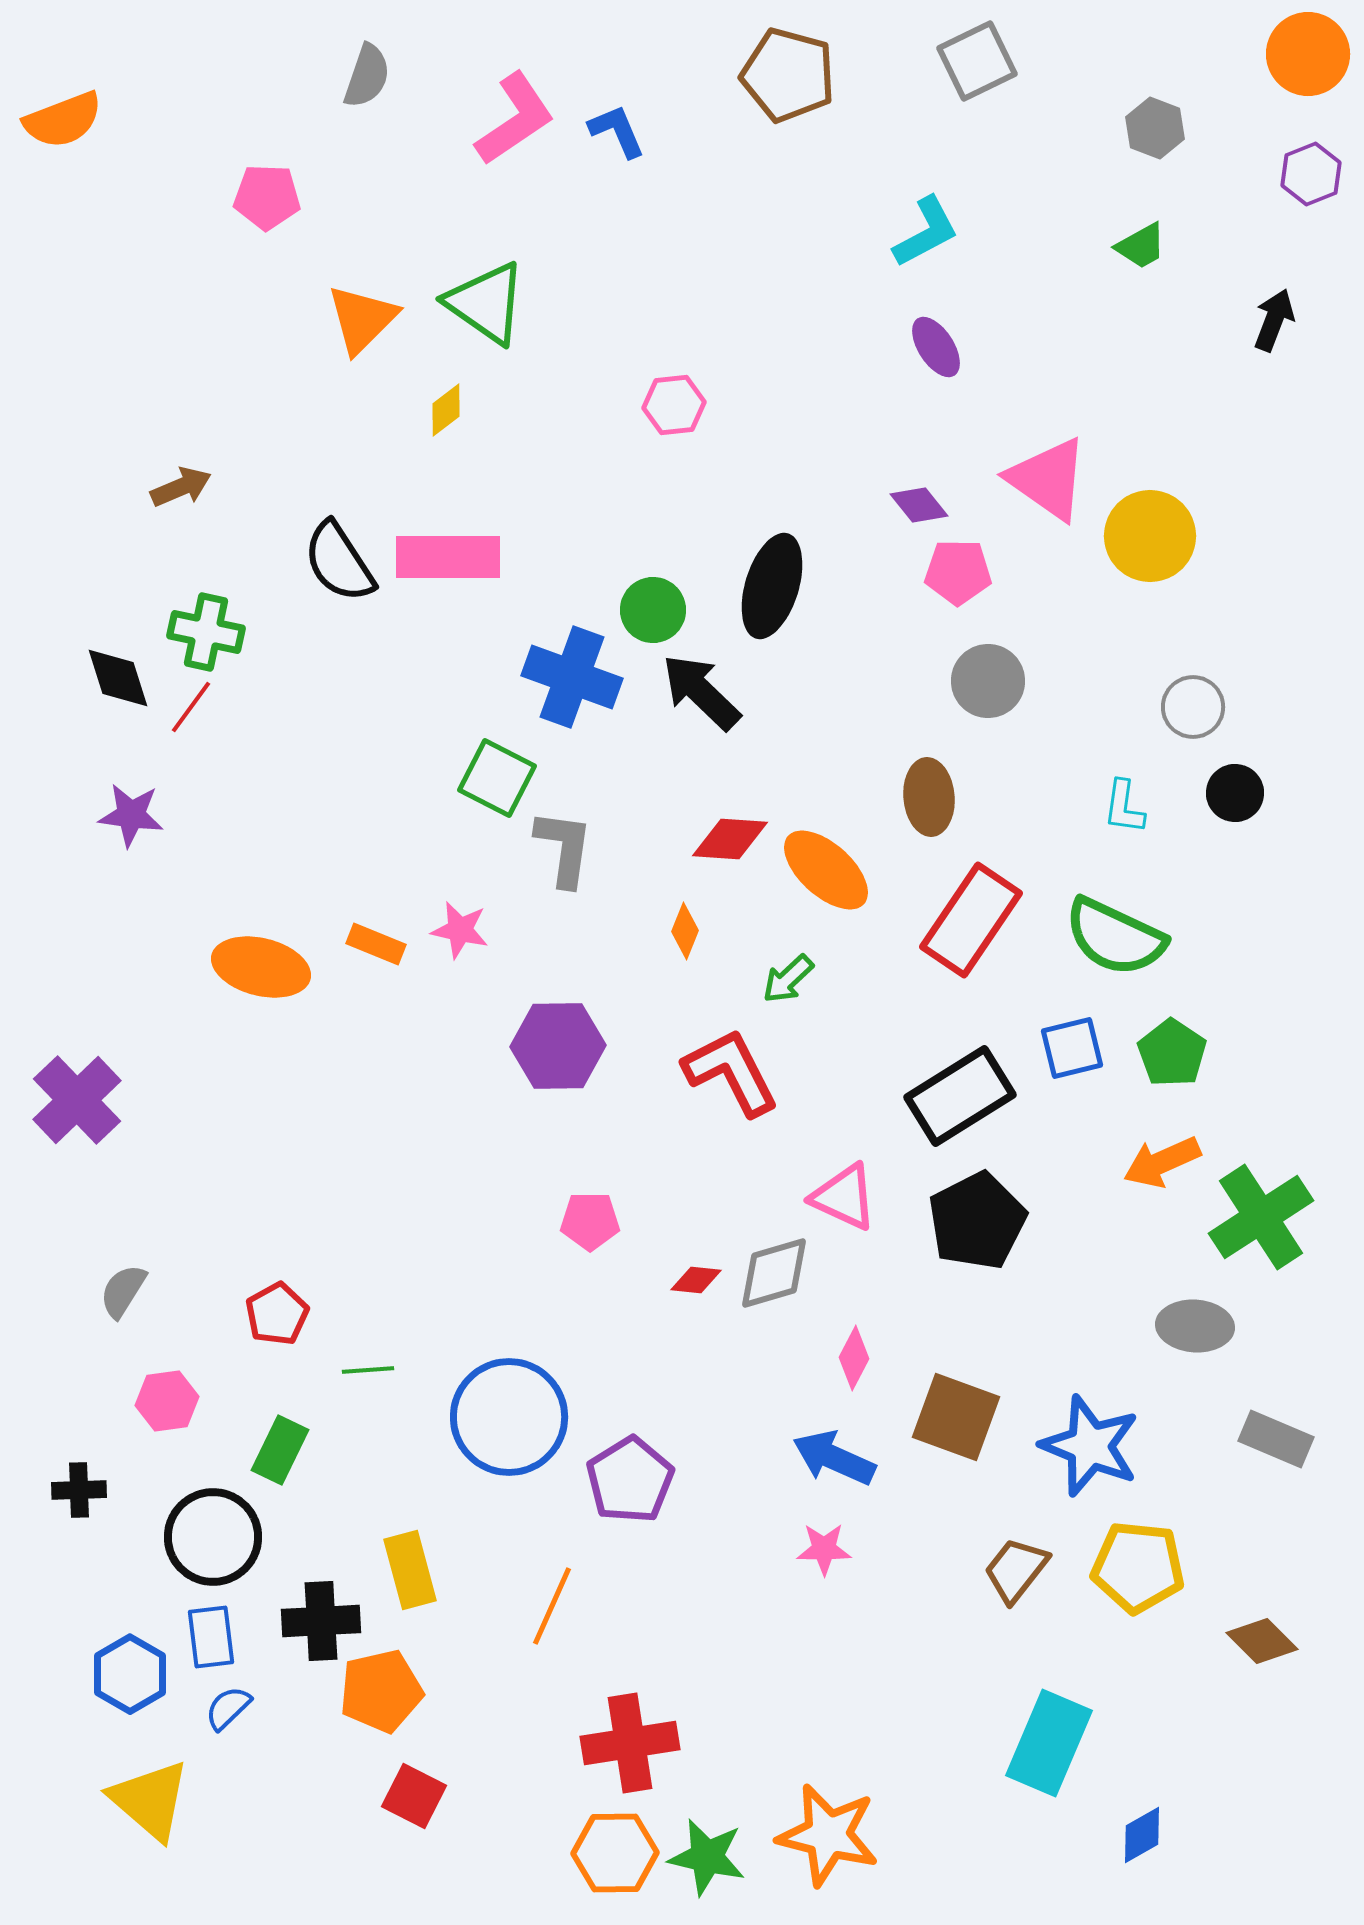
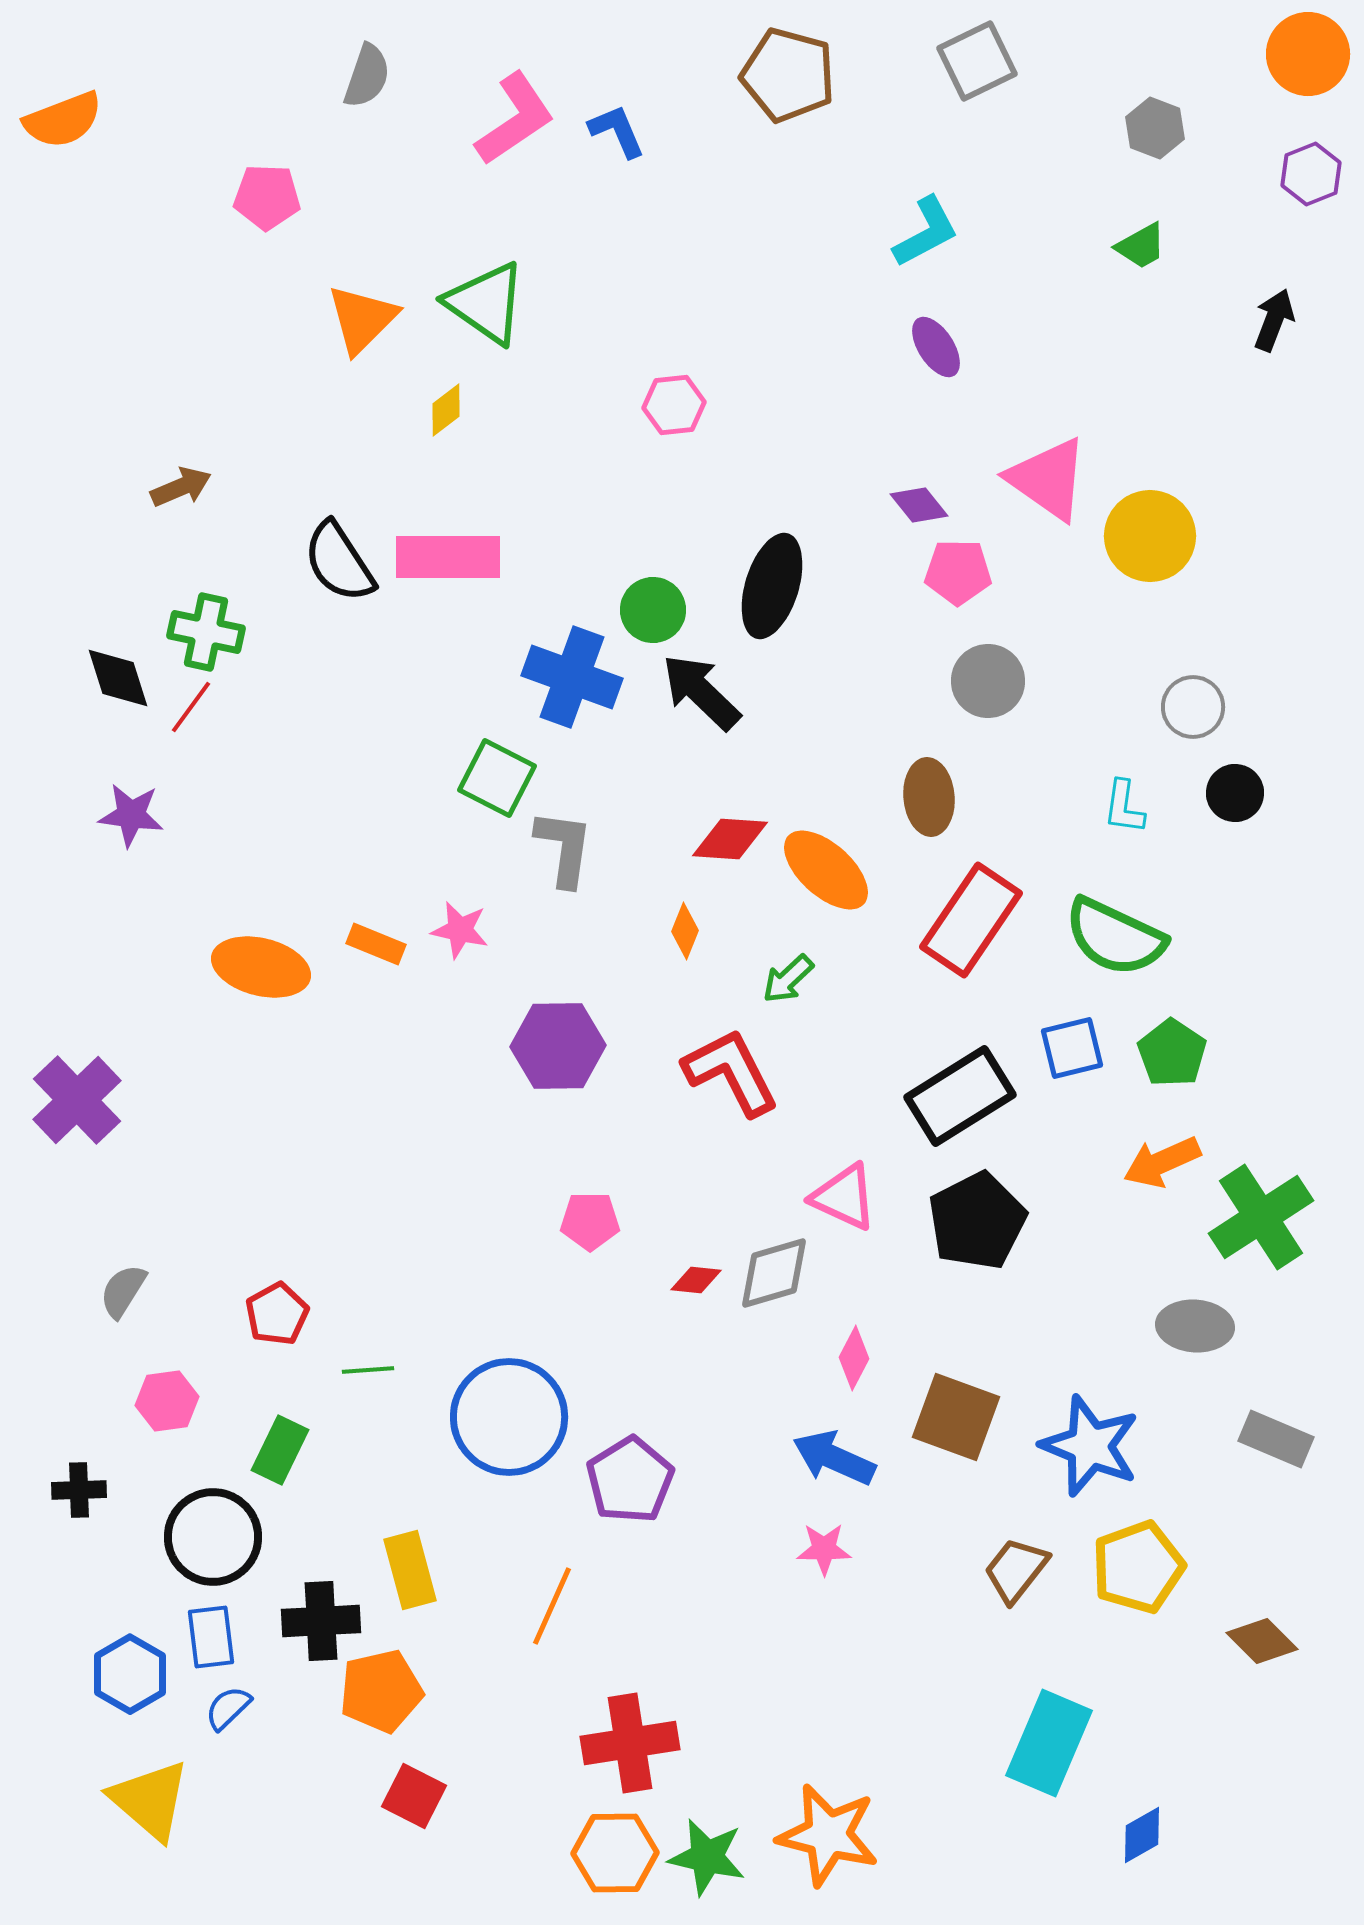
yellow pentagon at (1138, 1567): rotated 26 degrees counterclockwise
